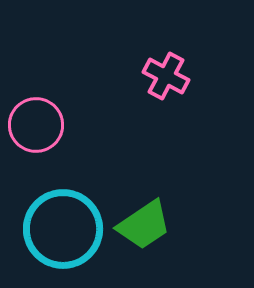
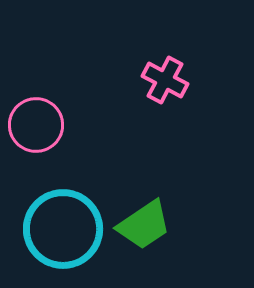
pink cross: moved 1 px left, 4 px down
